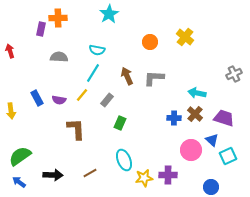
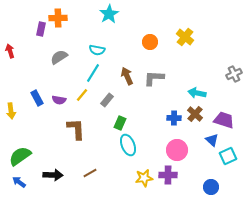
gray semicircle: rotated 36 degrees counterclockwise
purple trapezoid: moved 2 px down
pink circle: moved 14 px left
cyan ellipse: moved 4 px right, 15 px up
